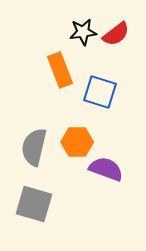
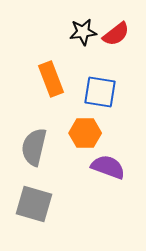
orange rectangle: moved 9 px left, 9 px down
blue square: rotated 8 degrees counterclockwise
orange hexagon: moved 8 px right, 9 px up
purple semicircle: moved 2 px right, 2 px up
